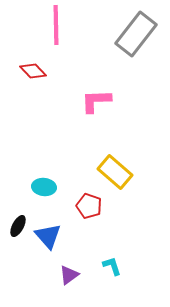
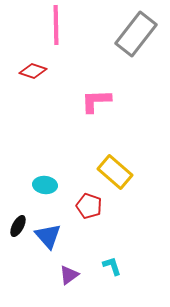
red diamond: rotated 28 degrees counterclockwise
cyan ellipse: moved 1 px right, 2 px up
